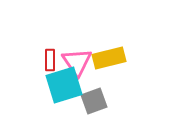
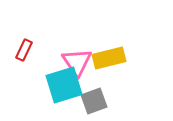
red rectangle: moved 26 px left, 10 px up; rotated 25 degrees clockwise
